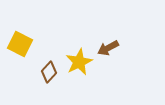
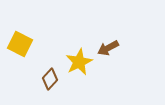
brown diamond: moved 1 px right, 7 px down
